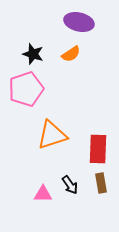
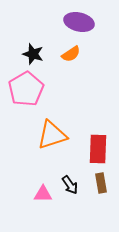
pink pentagon: rotated 12 degrees counterclockwise
